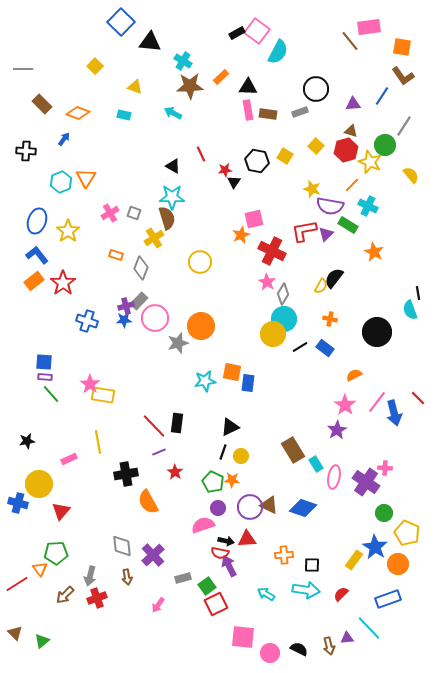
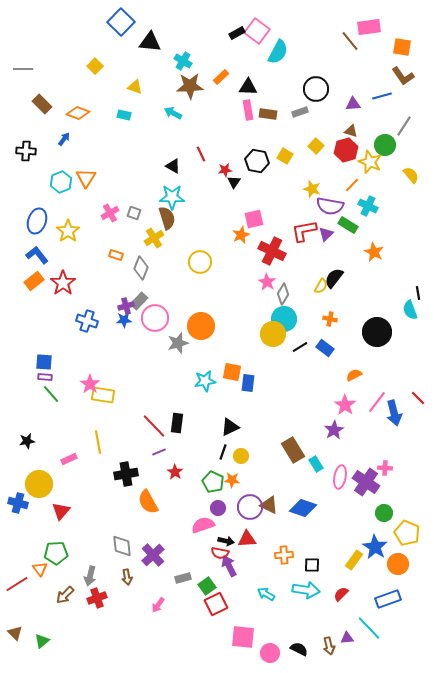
blue line at (382, 96): rotated 42 degrees clockwise
purple star at (337, 430): moved 3 px left
pink ellipse at (334, 477): moved 6 px right
